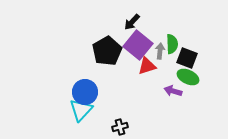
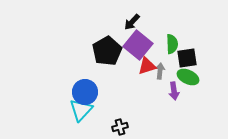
gray arrow: moved 20 px down
black square: rotated 30 degrees counterclockwise
purple arrow: moved 1 px right; rotated 114 degrees counterclockwise
